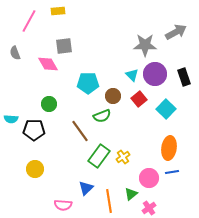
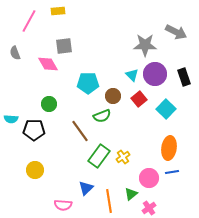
gray arrow: rotated 55 degrees clockwise
yellow circle: moved 1 px down
